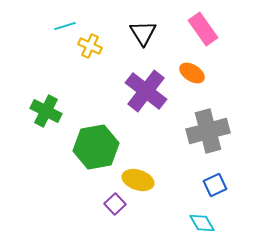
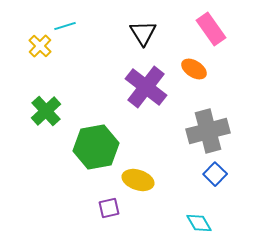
pink rectangle: moved 8 px right
yellow cross: moved 50 px left; rotated 20 degrees clockwise
orange ellipse: moved 2 px right, 4 px up
purple cross: moved 4 px up
green cross: rotated 20 degrees clockwise
blue square: moved 11 px up; rotated 20 degrees counterclockwise
purple square: moved 6 px left, 4 px down; rotated 30 degrees clockwise
cyan diamond: moved 3 px left
